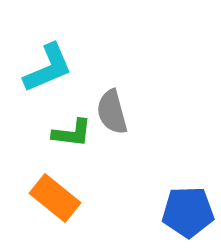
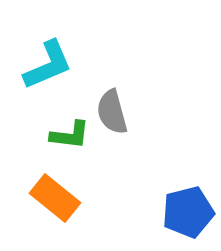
cyan L-shape: moved 3 px up
green L-shape: moved 2 px left, 2 px down
blue pentagon: rotated 12 degrees counterclockwise
